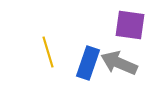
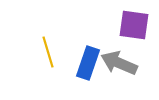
purple square: moved 4 px right
